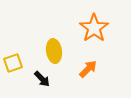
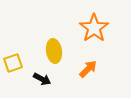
black arrow: rotated 18 degrees counterclockwise
